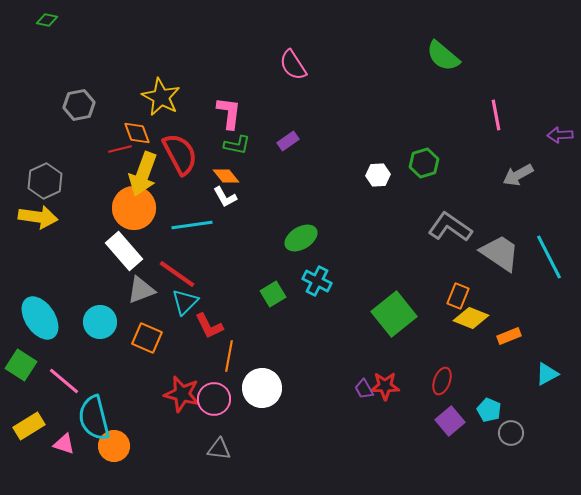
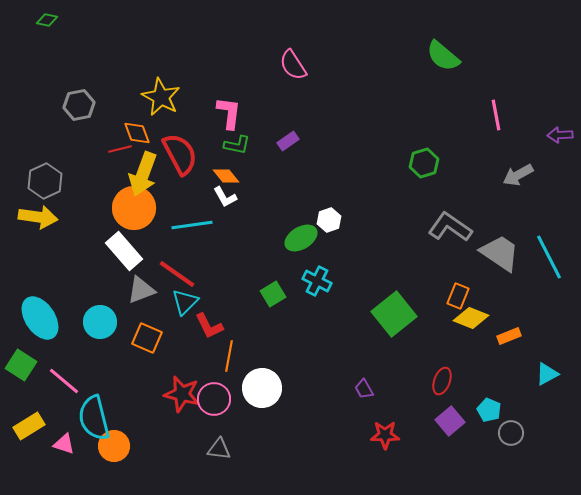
white hexagon at (378, 175): moved 49 px left, 45 px down; rotated 15 degrees counterclockwise
red star at (385, 386): moved 49 px down
